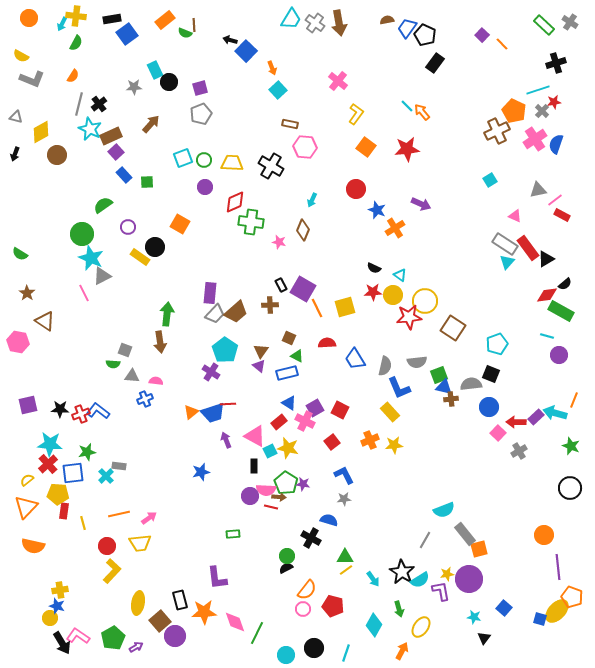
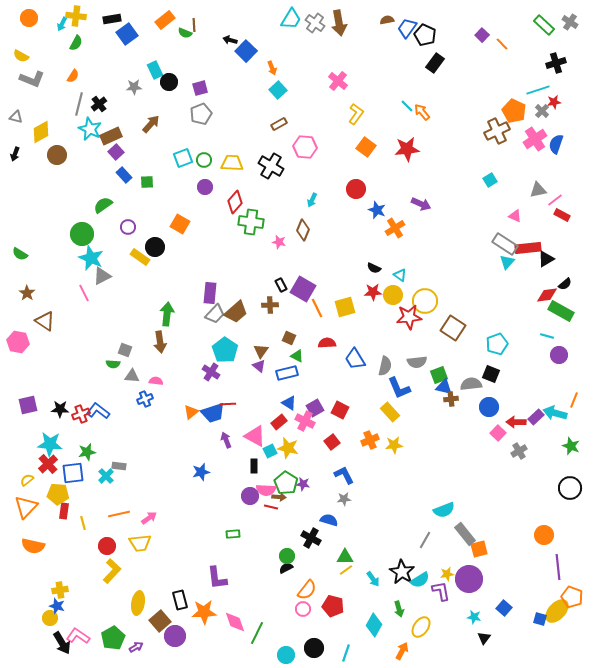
brown rectangle at (290, 124): moved 11 px left; rotated 42 degrees counterclockwise
red diamond at (235, 202): rotated 25 degrees counterclockwise
red rectangle at (528, 248): rotated 60 degrees counterclockwise
